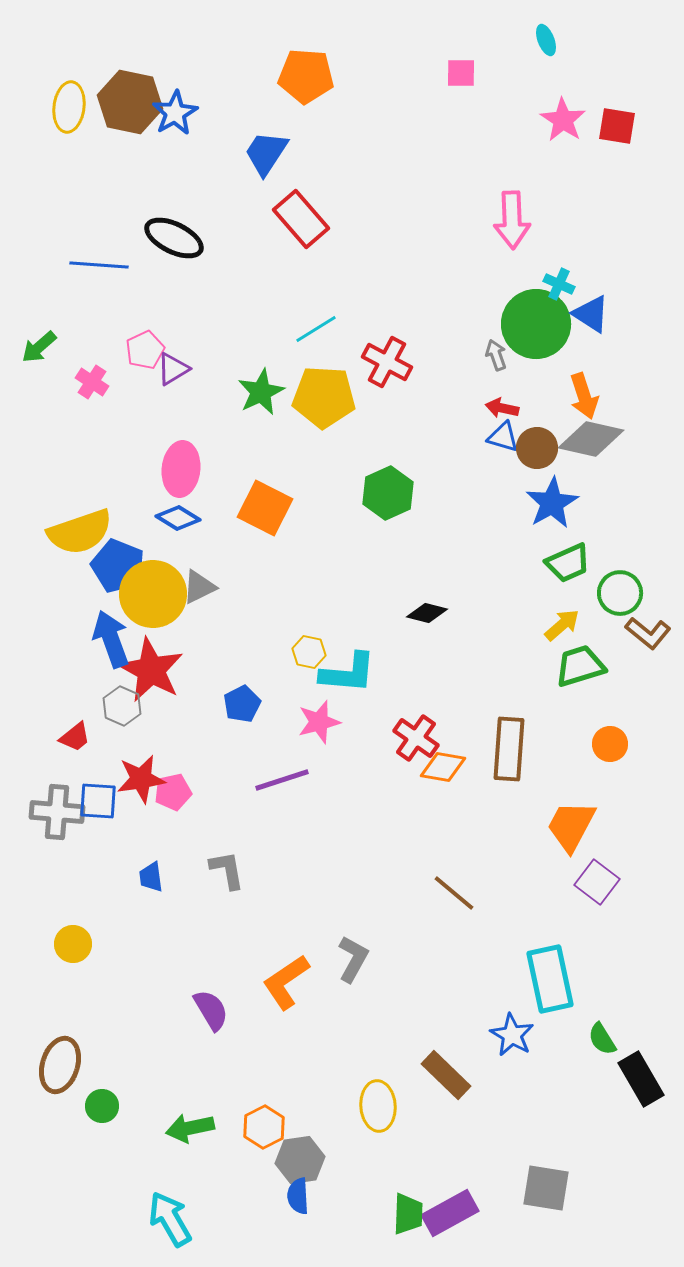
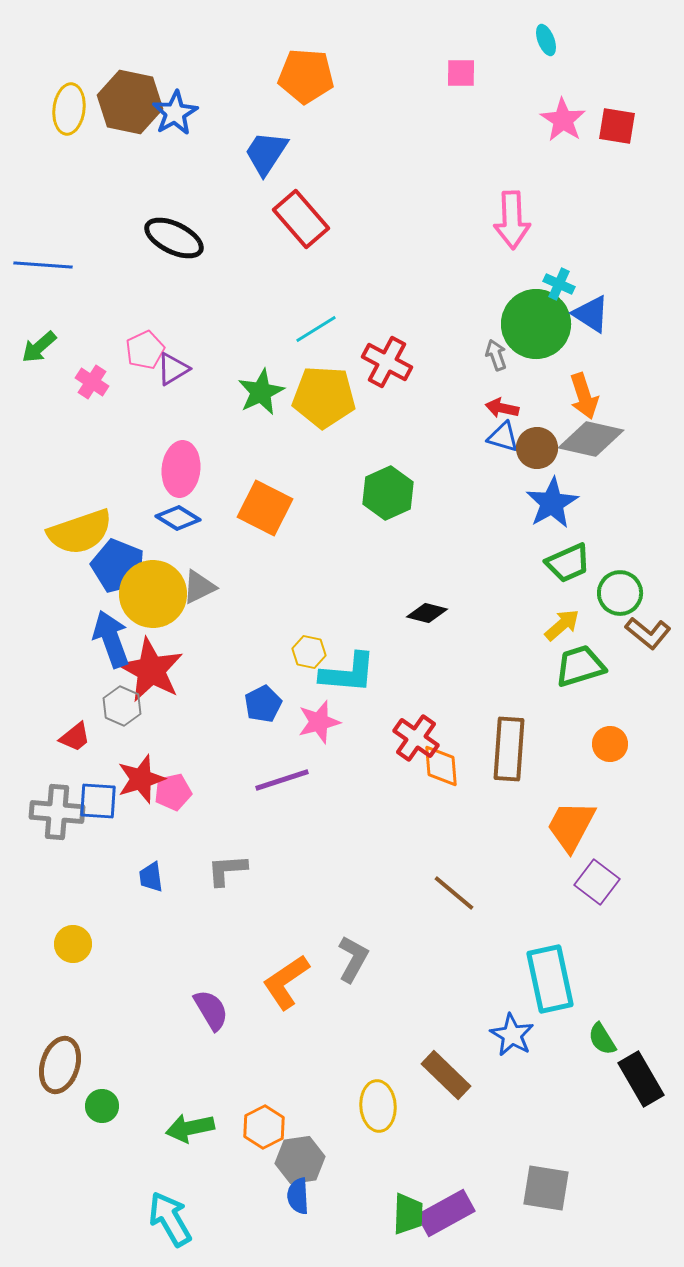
yellow ellipse at (69, 107): moved 2 px down
blue line at (99, 265): moved 56 px left
blue pentagon at (242, 704): moved 21 px right
orange diamond at (443, 767): moved 2 px left, 1 px up; rotated 75 degrees clockwise
red star at (141, 779): rotated 9 degrees counterclockwise
gray L-shape at (227, 870): rotated 84 degrees counterclockwise
purple rectangle at (450, 1213): moved 4 px left
